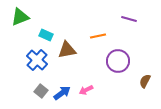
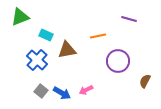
blue arrow: rotated 66 degrees clockwise
